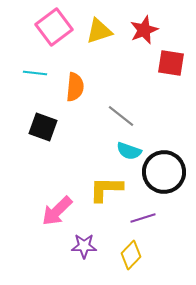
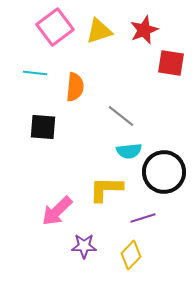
pink square: moved 1 px right
black square: rotated 16 degrees counterclockwise
cyan semicircle: rotated 25 degrees counterclockwise
